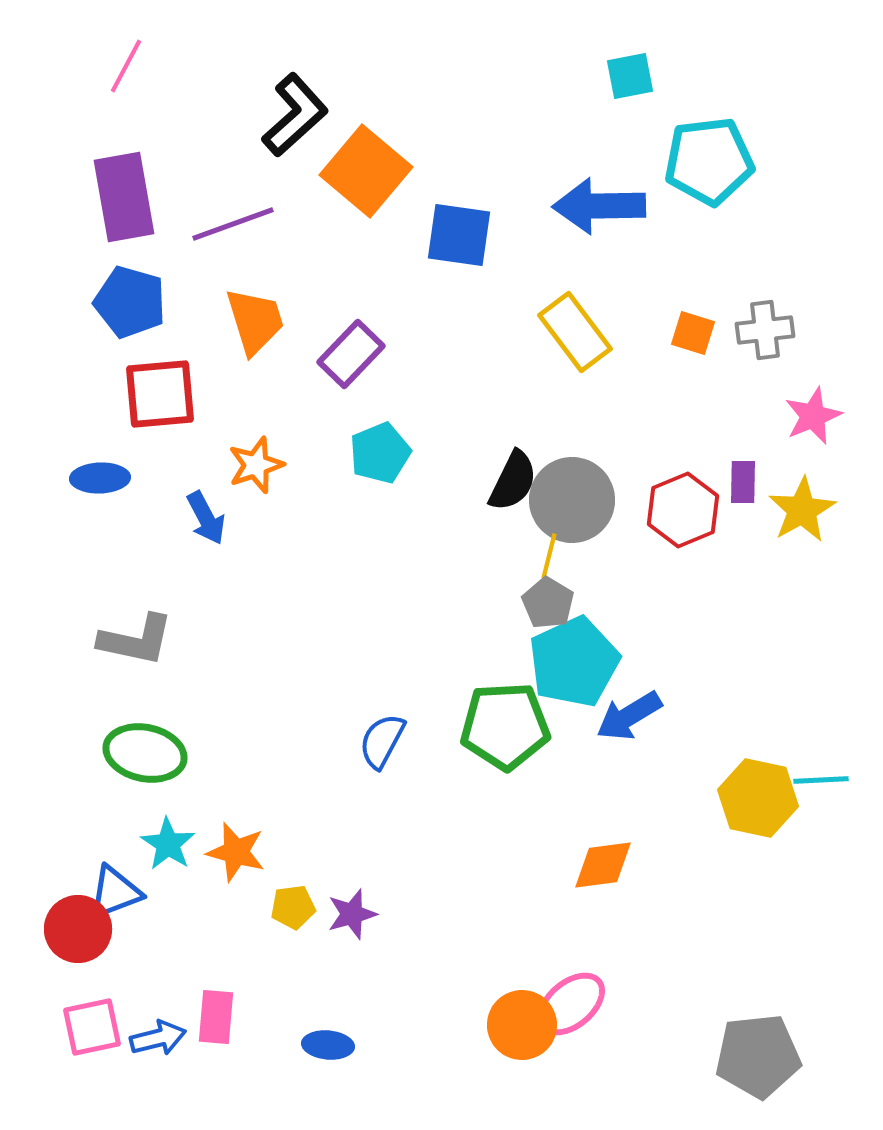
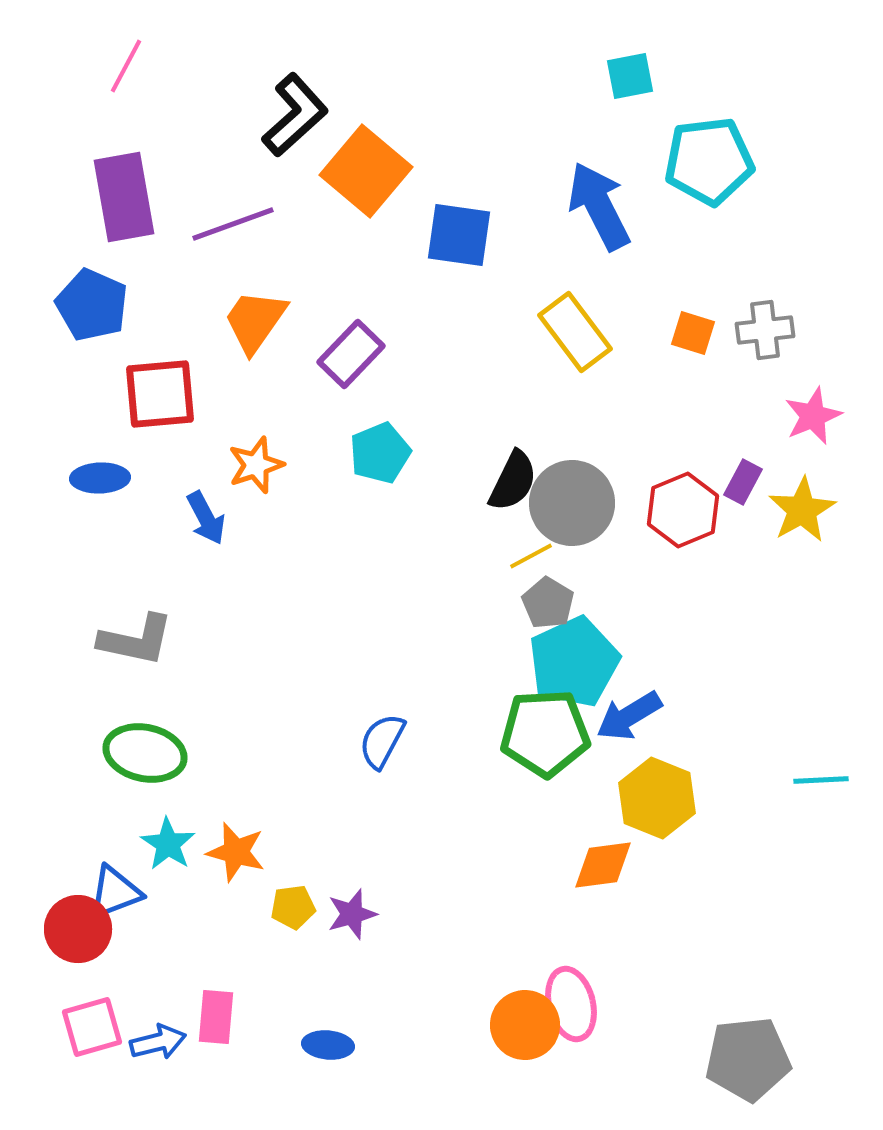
blue arrow at (599, 206): rotated 64 degrees clockwise
blue pentagon at (130, 302): moved 38 px left, 3 px down; rotated 8 degrees clockwise
orange trapezoid at (255, 321): rotated 128 degrees counterclockwise
purple rectangle at (743, 482): rotated 27 degrees clockwise
gray circle at (572, 500): moved 3 px down
yellow line at (549, 556): moved 18 px left; rotated 48 degrees clockwise
green pentagon at (505, 726): moved 40 px right, 7 px down
yellow hexagon at (758, 798): moved 101 px left; rotated 10 degrees clockwise
pink ellipse at (571, 1004): rotated 64 degrees counterclockwise
orange circle at (522, 1025): moved 3 px right
pink square at (92, 1027): rotated 4 degrees counterclockwise
blue arrow at (158, 1038): moved 4 px down
gray pentagon at (758, 1056): moved 10 px left, 3 px down
